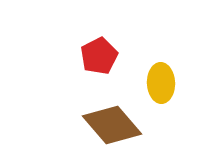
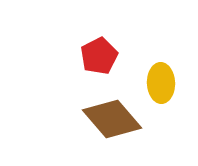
brown diamond: moved 6 px up
